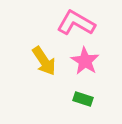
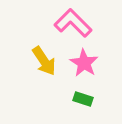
pink L-shape: moved 3 px left; rotated 15 degrees clockwise
pink star: moved 1 px left, 2 px down
